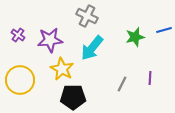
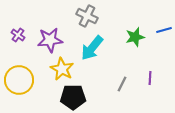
yellow circle: moved 1 px left
